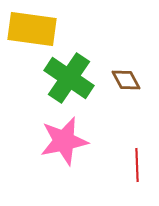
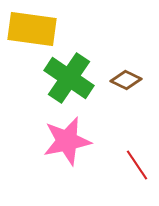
brown diamond: rotated 36 degrees counterclockwise
pink star: moved 3 px right
red line: rotated 32 degrees counterclockwise
